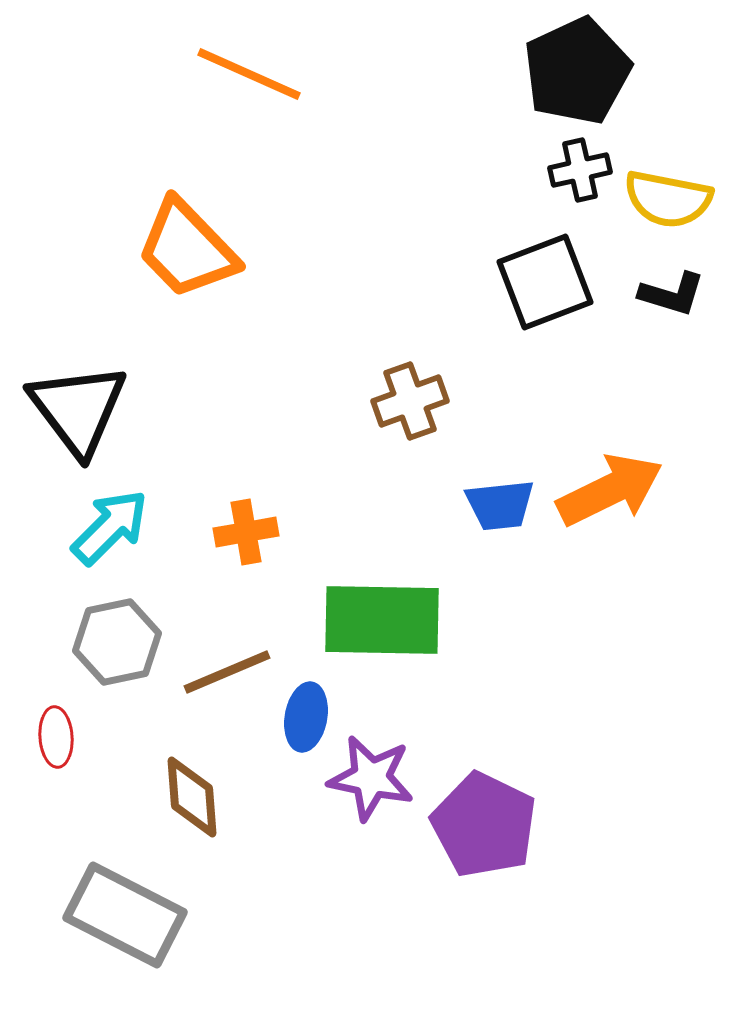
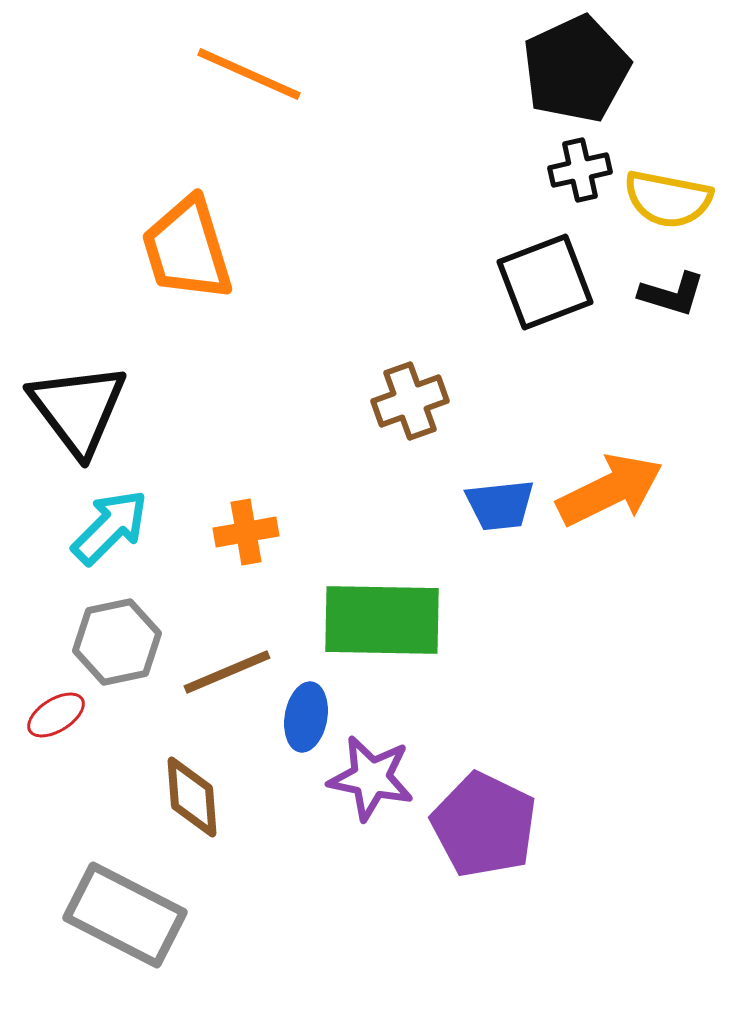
black pentagon: moved 1 px left, 2 px up
orange trapezoid: rotated 27 degrees clockwise
red ellipse: moved 22 px up; rotated 62 degrees clockwise
